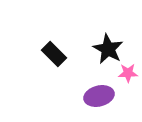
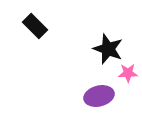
black star: rotated 8 degrees counterclockwise
black rectangle: moved 19 px left, 28 px up
